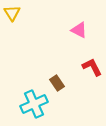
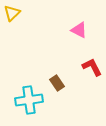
yellow triangle: rotated 18 degrees clockwise
cyan cross: moved 5 px left, 4 px up; rotated 16 degrees clockwise
